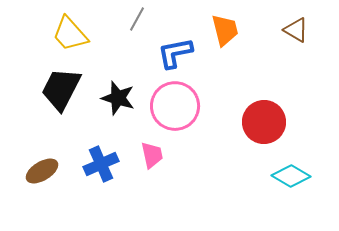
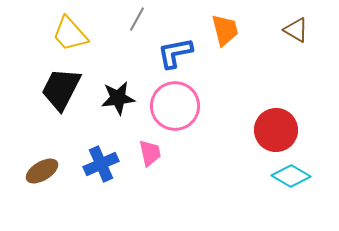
black star: rotated 24 degrees counterclockwise
red circle: moved 12 px right, 8 px down
pink trapezoid: moved 2 px left, 2 px up
